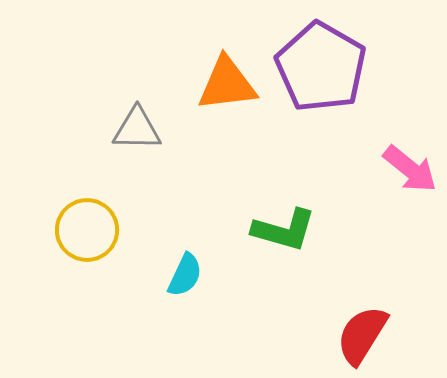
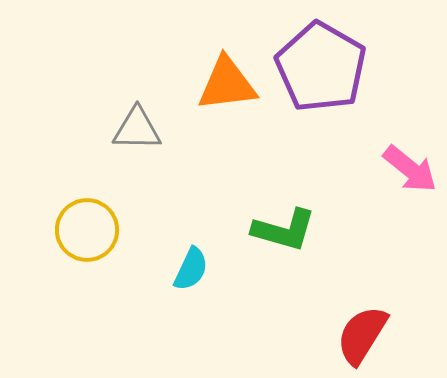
cyan semicircle: moved 6 px right, 6 px up
